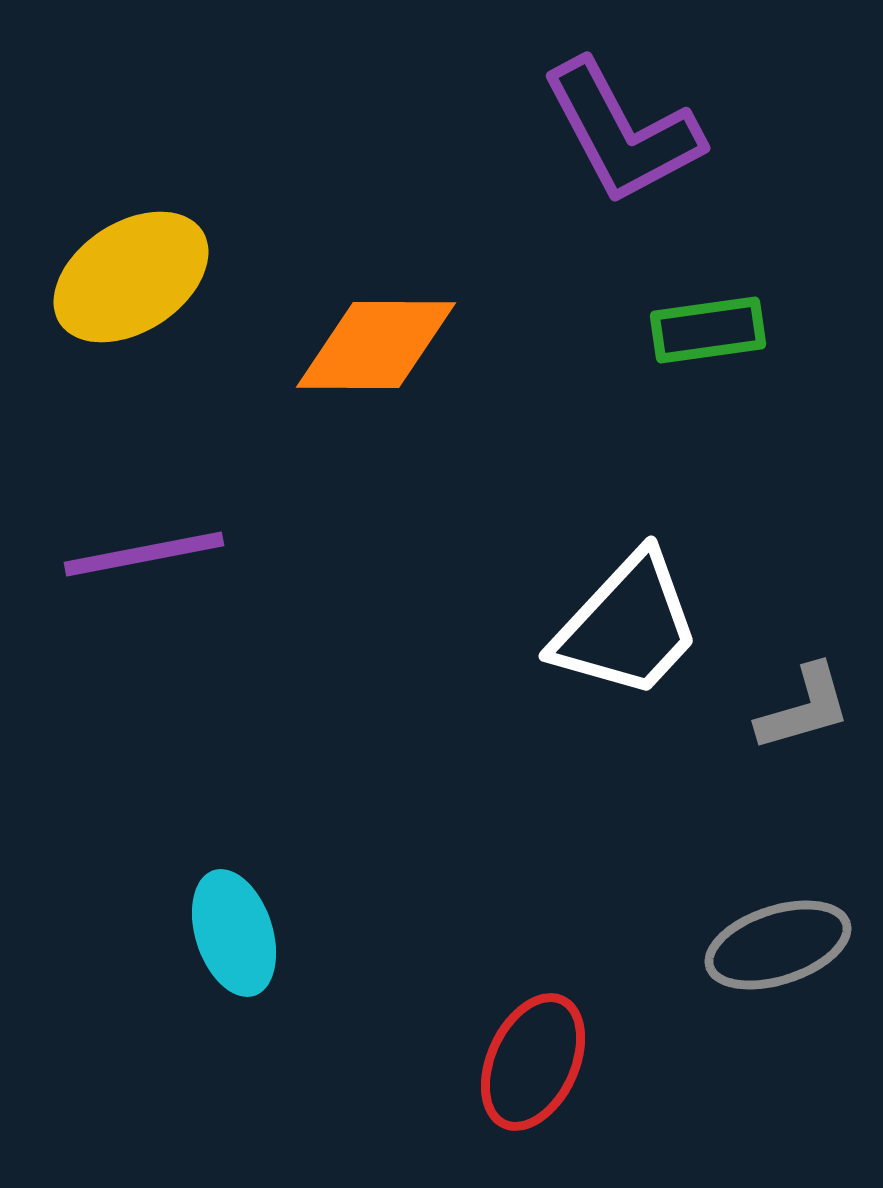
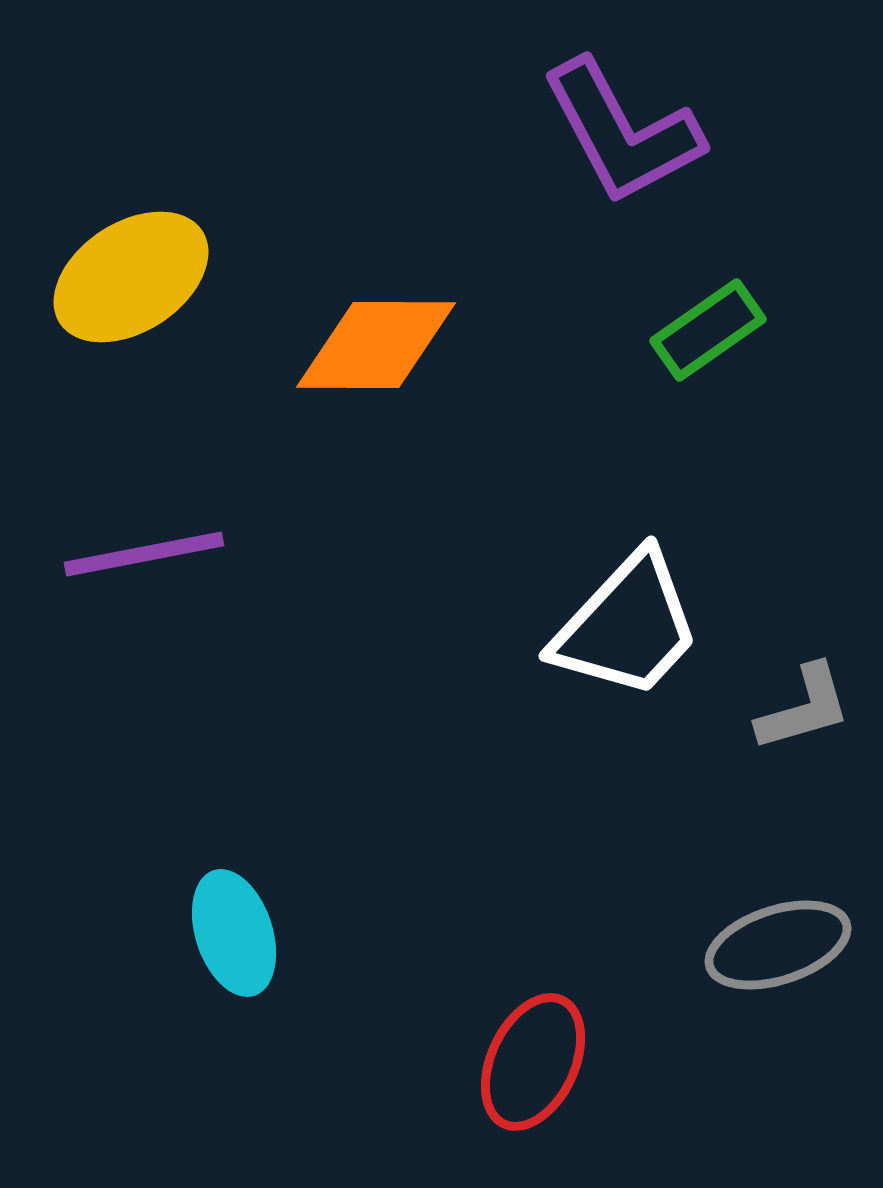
green rectangle: rotated 27 degrees counterclockwise
